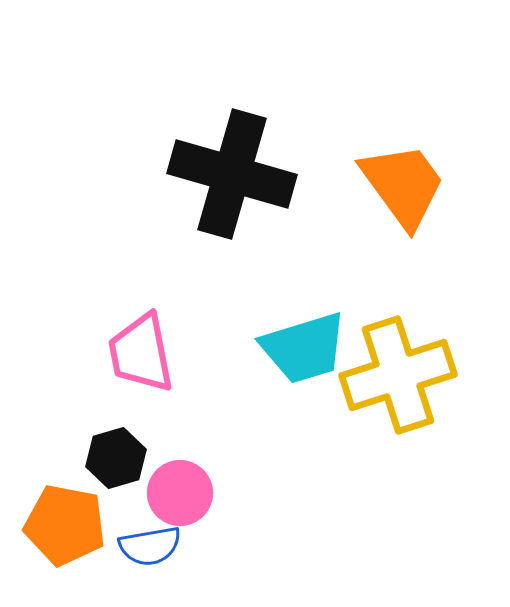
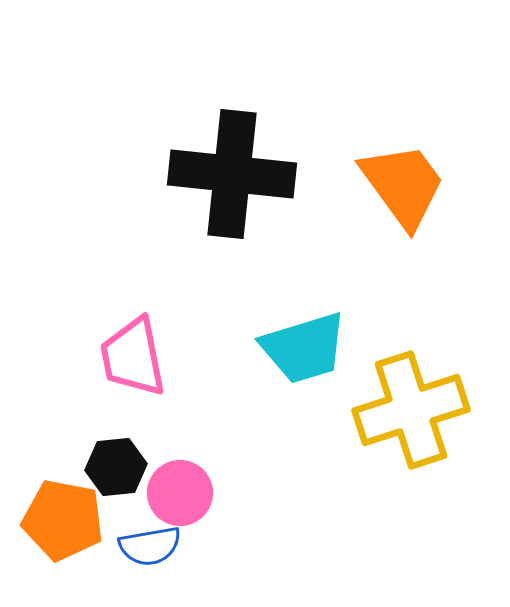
black cross: rotated 10 degrees counterclockwise
pink trapezoid: moved 8 px left, 4 px down
yellow cross: moved 13 px right, 35 px down
black hexagon: moved 9 px down; rotated 10 degrees clockwise
orange pentagon: moved 2 px left, 5 px up
